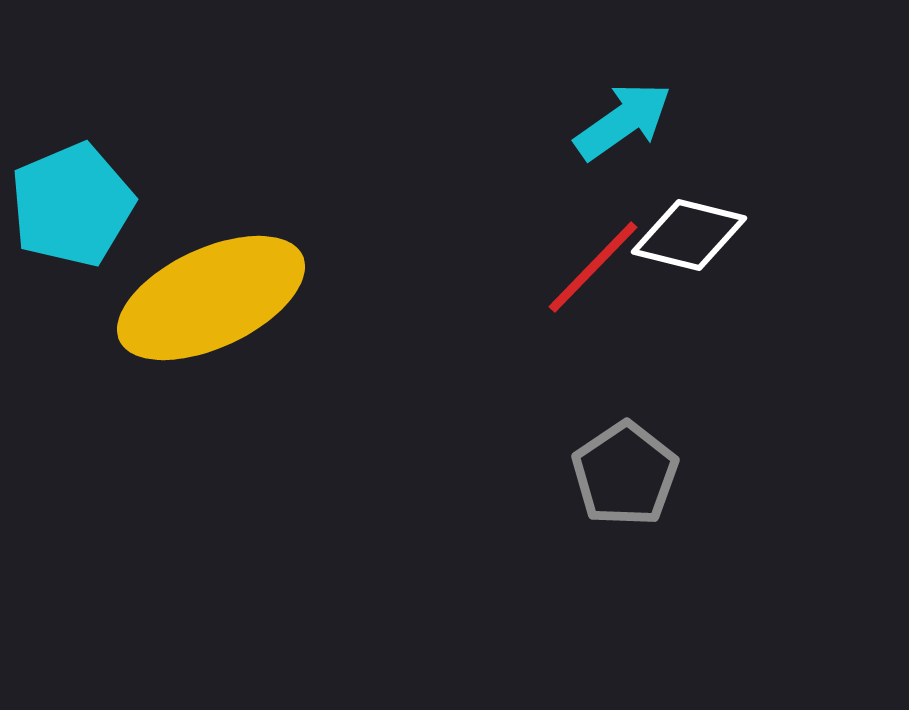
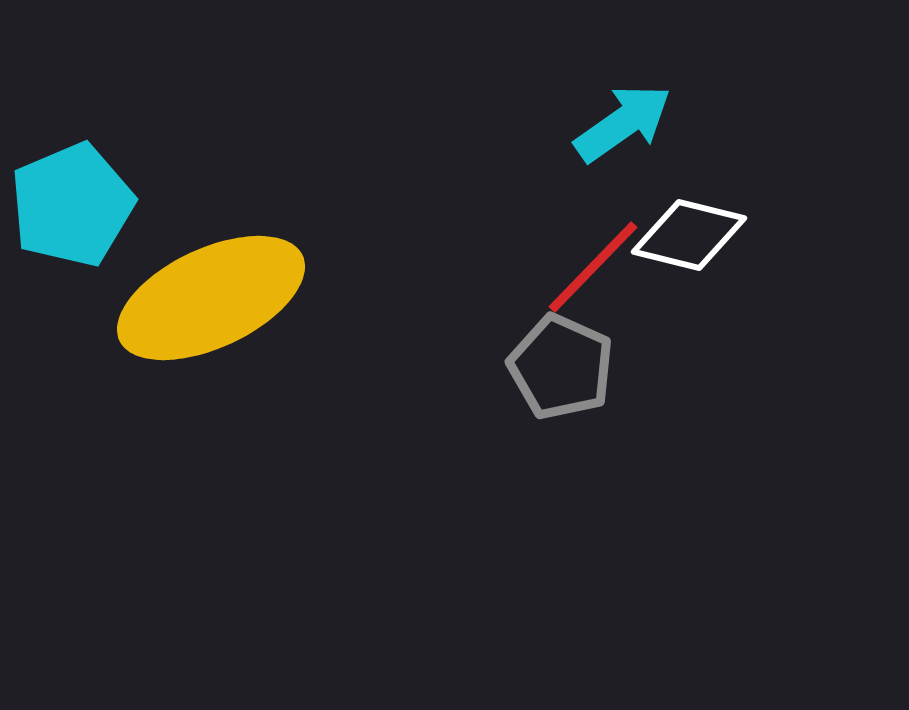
cyan arrow: moved 2 px down
gray pentagon: moved 64 px left, 107 px up; rotated 14 degrees counterclockwise
